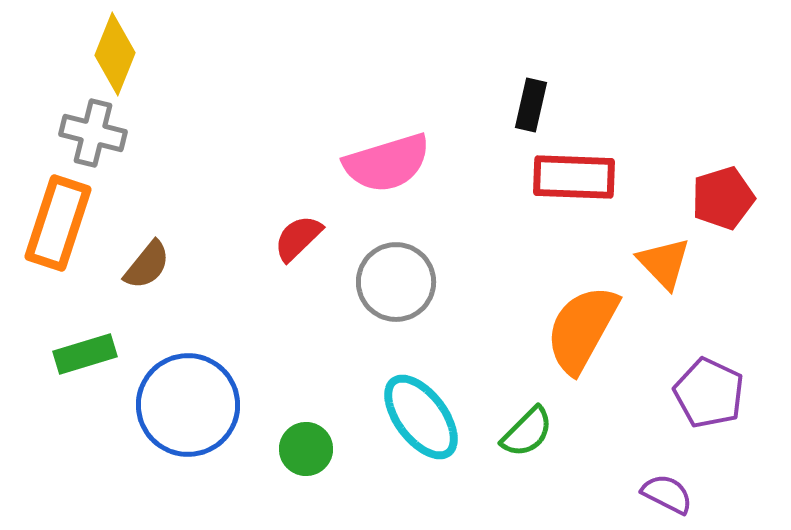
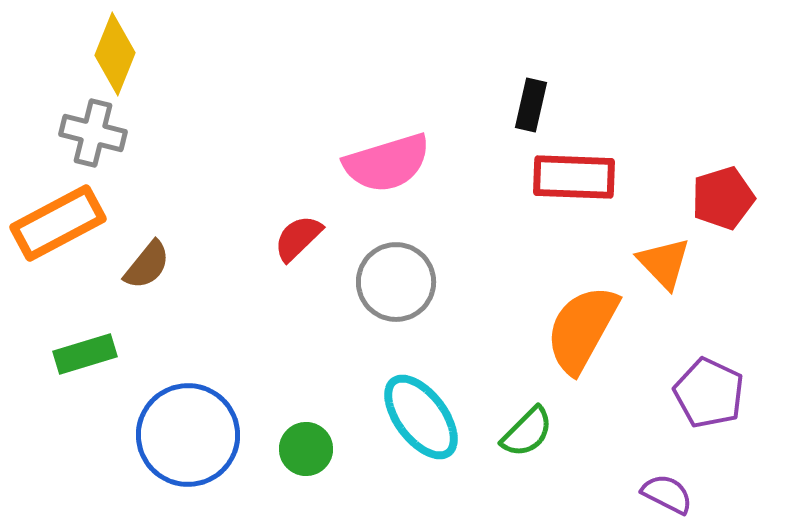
orange rectangle: rotated 44 degrees clockwise
blue circle: moved 30 px down
